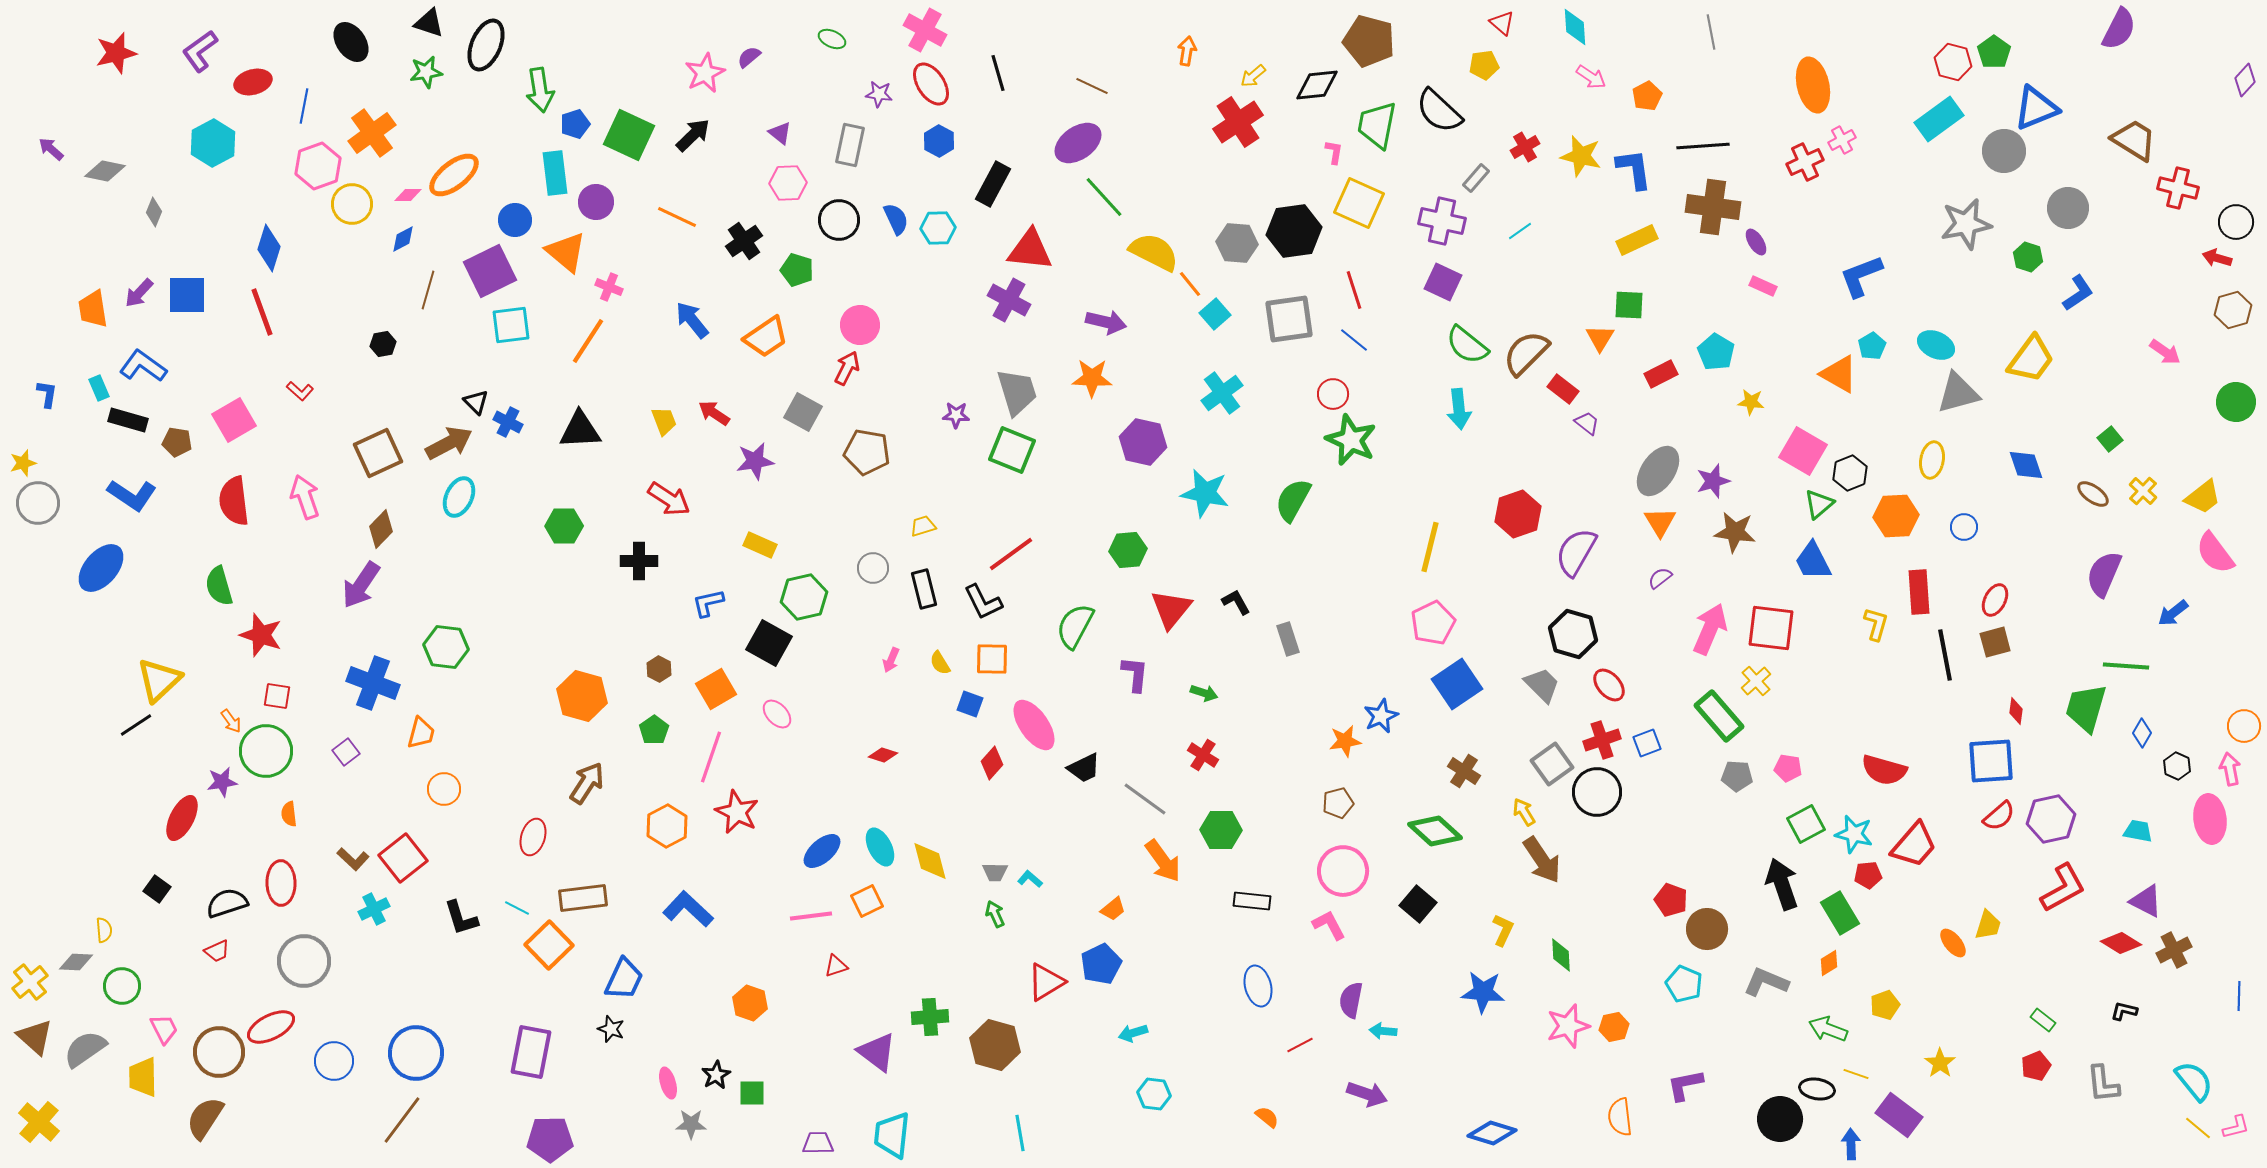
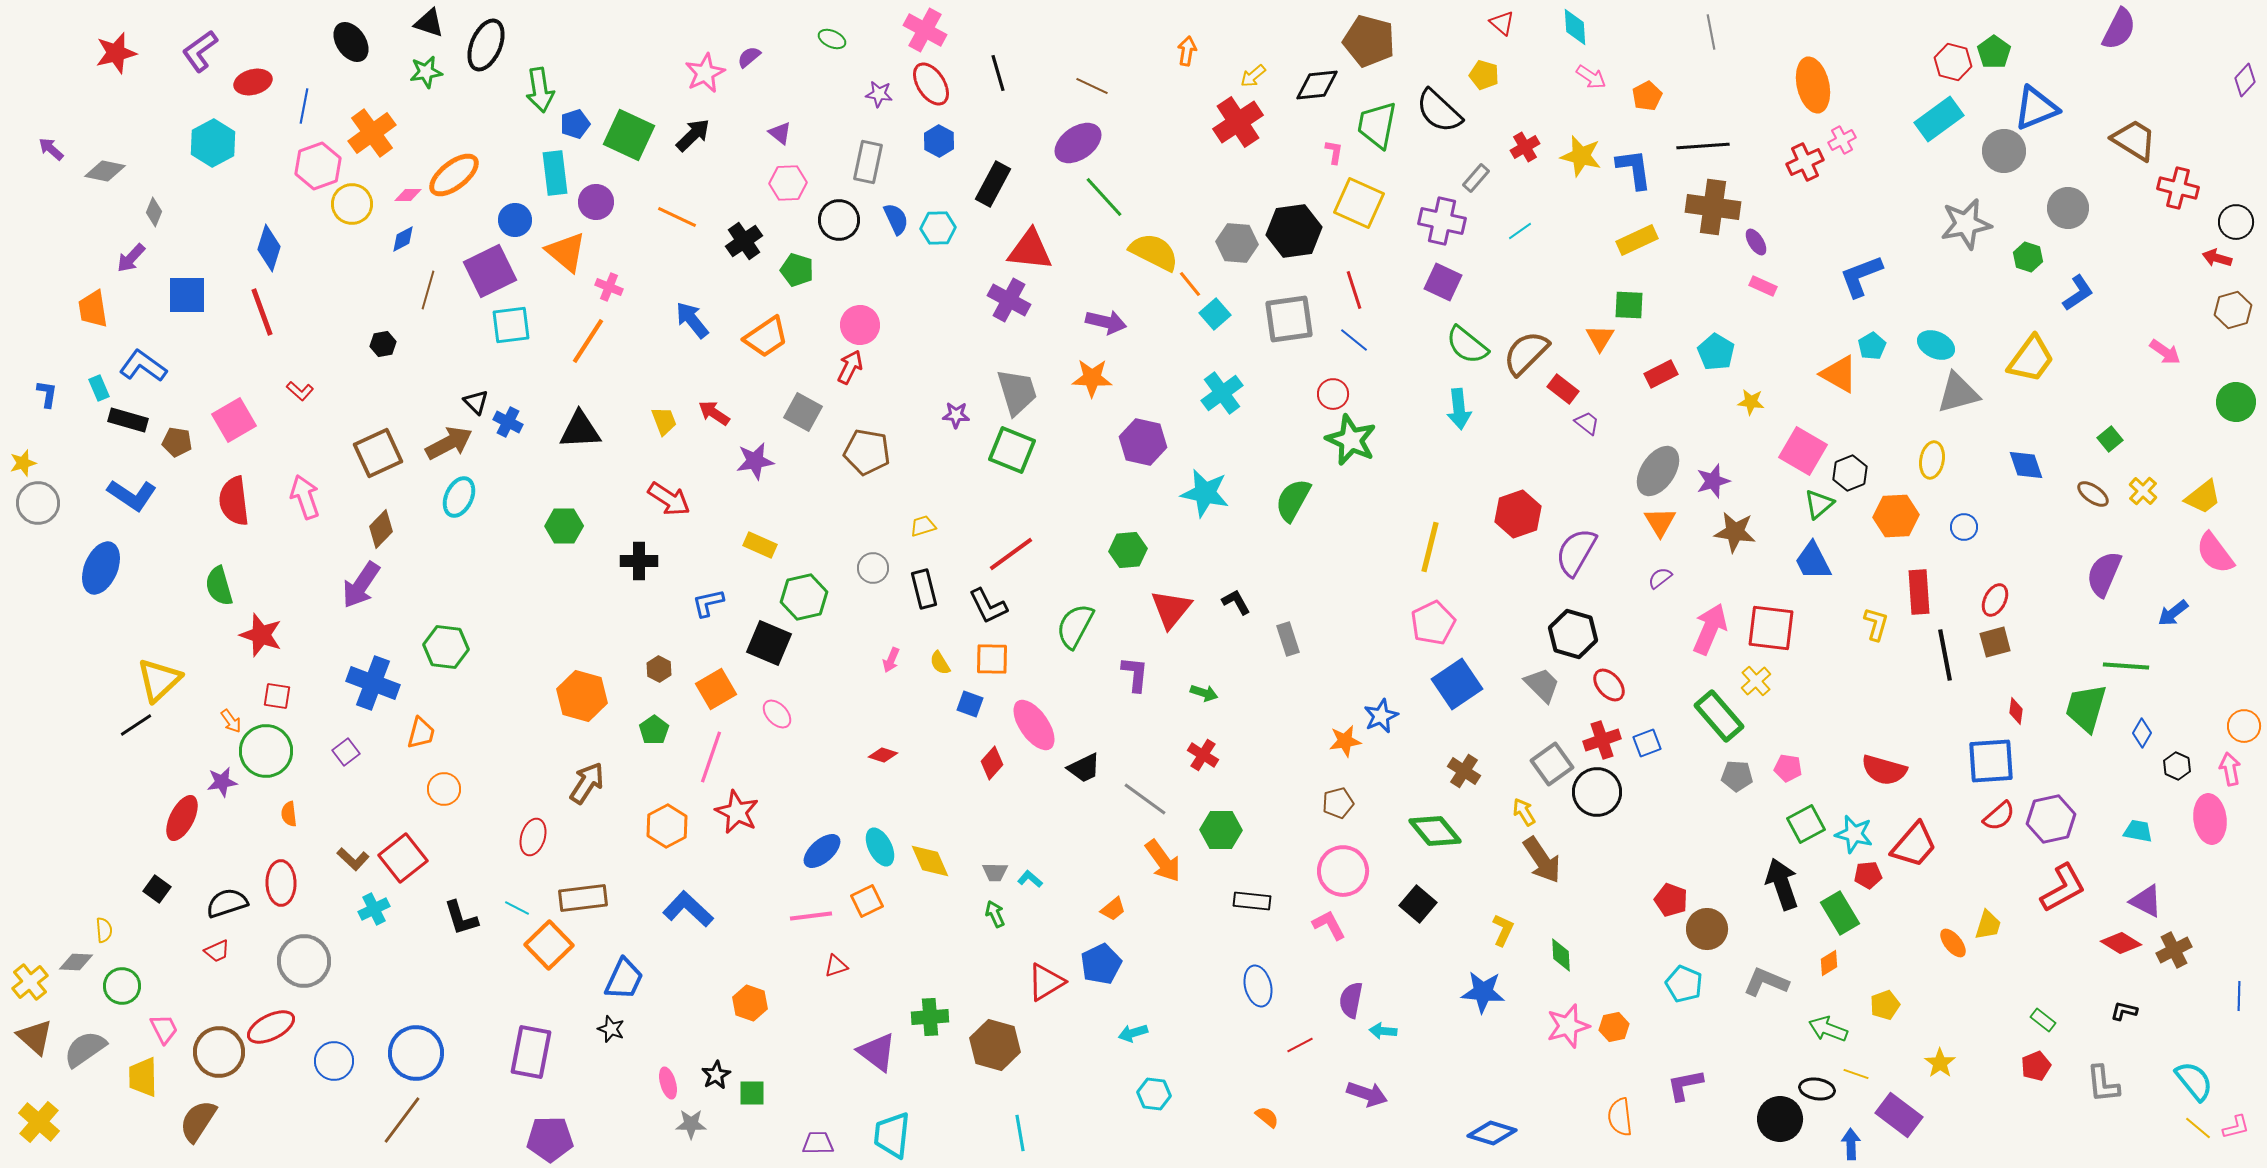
yellow pentagon at (1484, 65): moved 10 px down; rotated 24 degrees clockwise
gray rectangle at (850, 145): moved 18 px right, 17 px down
purple arrow at (139, 293): moved 8 px left, 35 px up
red arrow at (847, 368): moved 3 px right, 1 px up
blue ellipse at (101, 568): rotated 18 degrees counterclockwise
black L-shape at (983, 602): moved 5 px right, 4 px down
black square at (769, 643): rotated 6 degrees counterclockwise
green diamond at (1435, 831): rotated 8 degrees clockwise
yellow diamond at (930, 861): rotated 9 degrees counterclockwise
brown semicircle at (205, 1118): moved 7 px left, 3 px down
